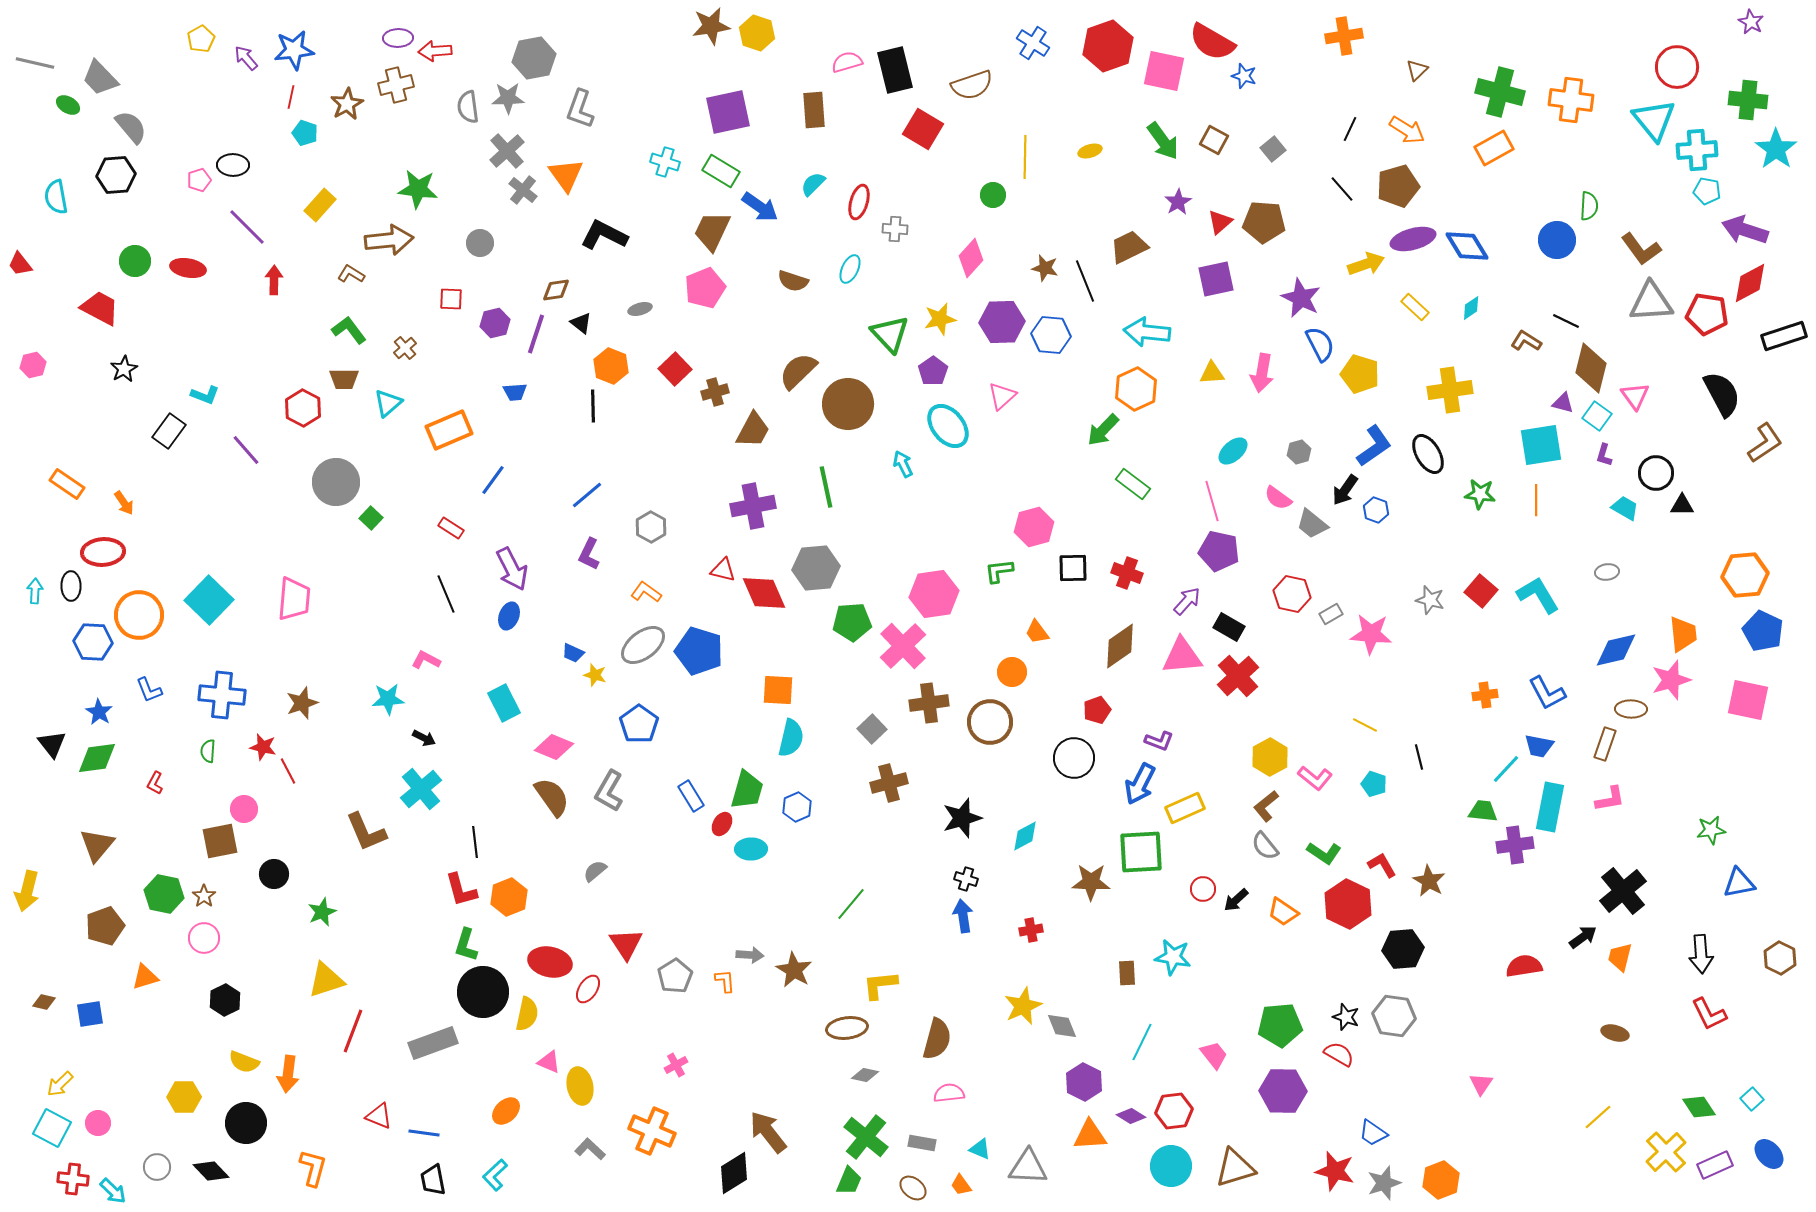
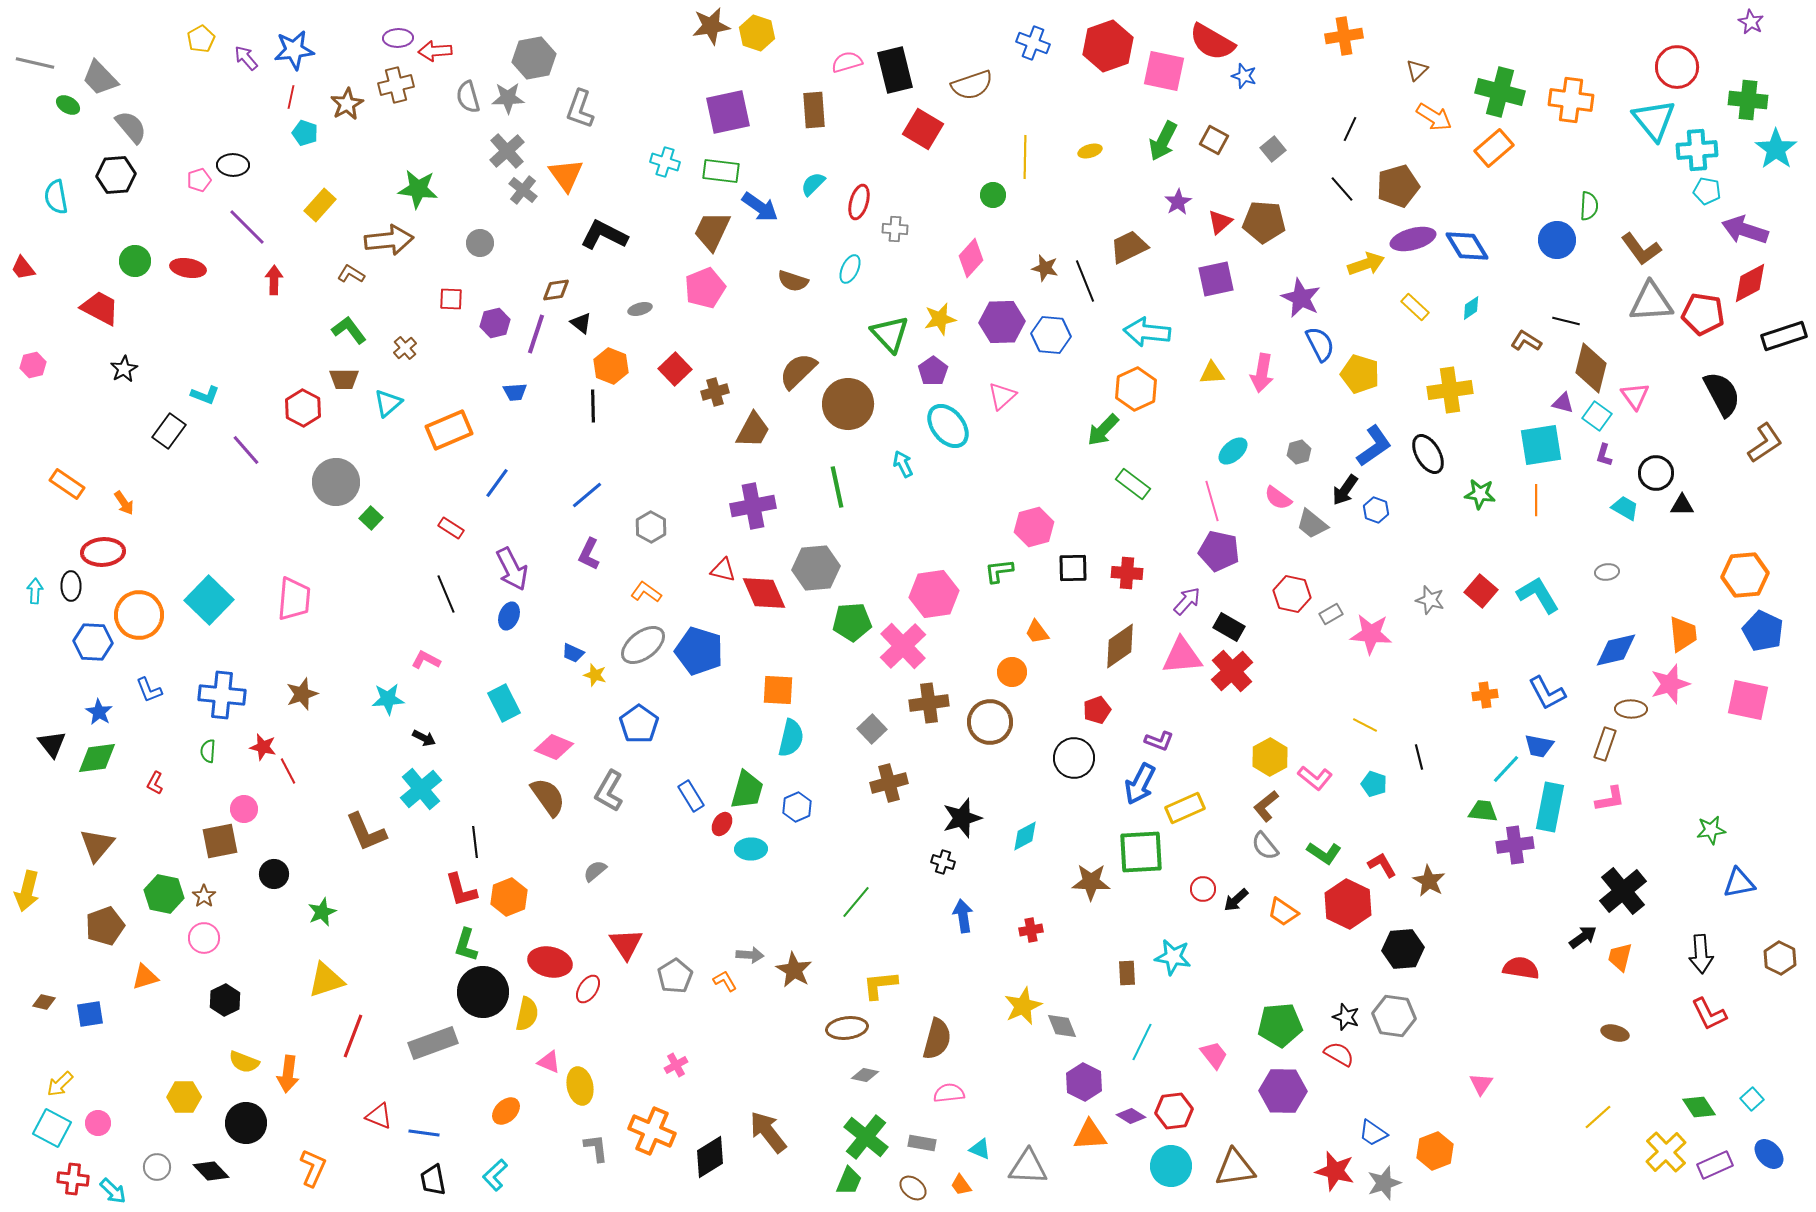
blue cross at (1033, 43): rotated 12 degrees counterclockwise
gray semicircle at (468, 107): moved 10 px up; rotated 8 degrees counterclockwise
orange arrow at (1407, 130): moved 27 px right, 13 px up
green arrow at (1163, 141): rotated 63 degrees clockwise
orange rectangle at (1494, 148): rotated 12 degrees counterclockwise
green rectangle at (721, 171): rotated 24 degrees counterclockwise
red trapezoid at (20, 264): moved 3 px right, 4 px down
red pentagon at (1707, 314): moved 4 px left
black line at (1566, 321): rotated 12 degrees counterclockwise
blue line at (493, 480): moved 4 px right, 3 px down
green line at (826, 487): moved 11 px right
red cross at (1127, 573): rotated 16 degrees counterclockwise
red cross at (1238, 676): moved 6 px left, 5 px up
pink star at (1671, 680): moved 1 px left, 4 px down
brown star at (302, 703): moved 9 px up
brown semicircle at (552, 797): moved 4 px left
black cross at (966, 879): moved 23 px left, 17 px up
green line at (851, 904): moved 5 px right, 2 px up
red semicircle at (1524, 966): moved 3 px left, 2 px down; rotated 18 degrees clockwise
orange L-shape at (725, 981): rotated 25 degrees counterclockwise
red line at (353, 1031): moved 5 px down
gray L-shape at (590, 1149): moved 6 px right, 1 px up; rotated 40 degrees clockwise
orange L-shape at (313, 1168): rotated 9 degrees clockwise
brown triangle at (1235, 1168): rotated 9 degrees clockwise
black diamond at (734, 1173): moved 24 px left, 16 px up
orange hexagon at (1441, 1180): moved 6 px left, 29 px up
